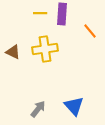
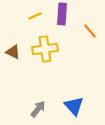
yellow line: moved 5 px left, 3 px down; rotated 24 degrees counterclockwise
